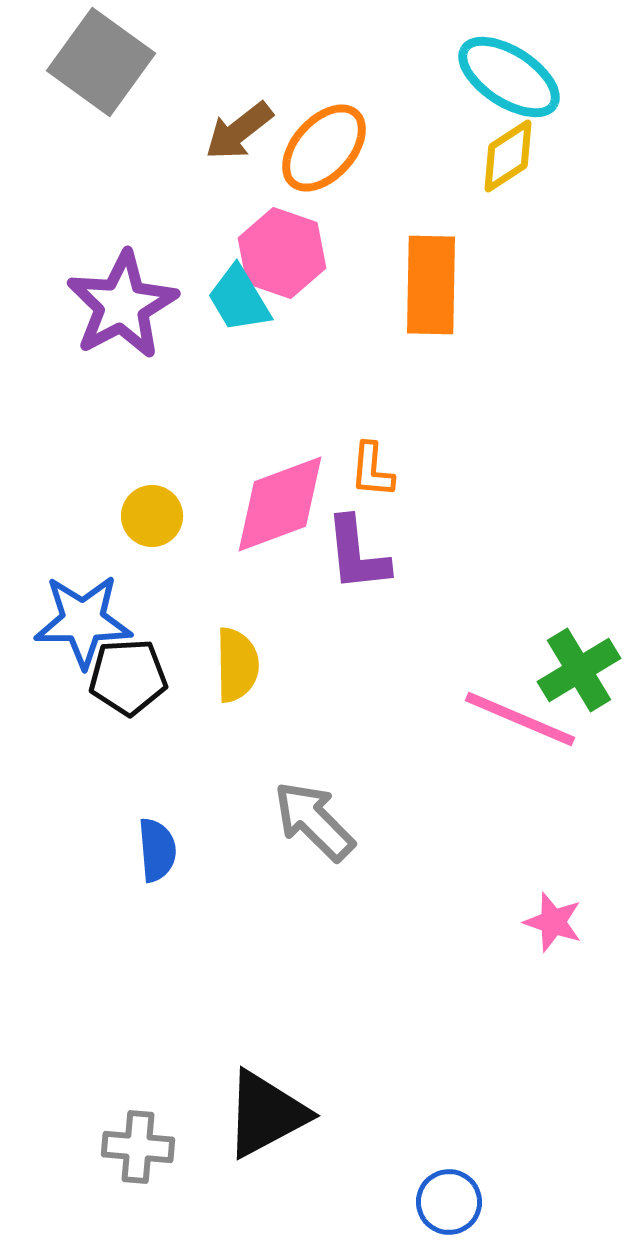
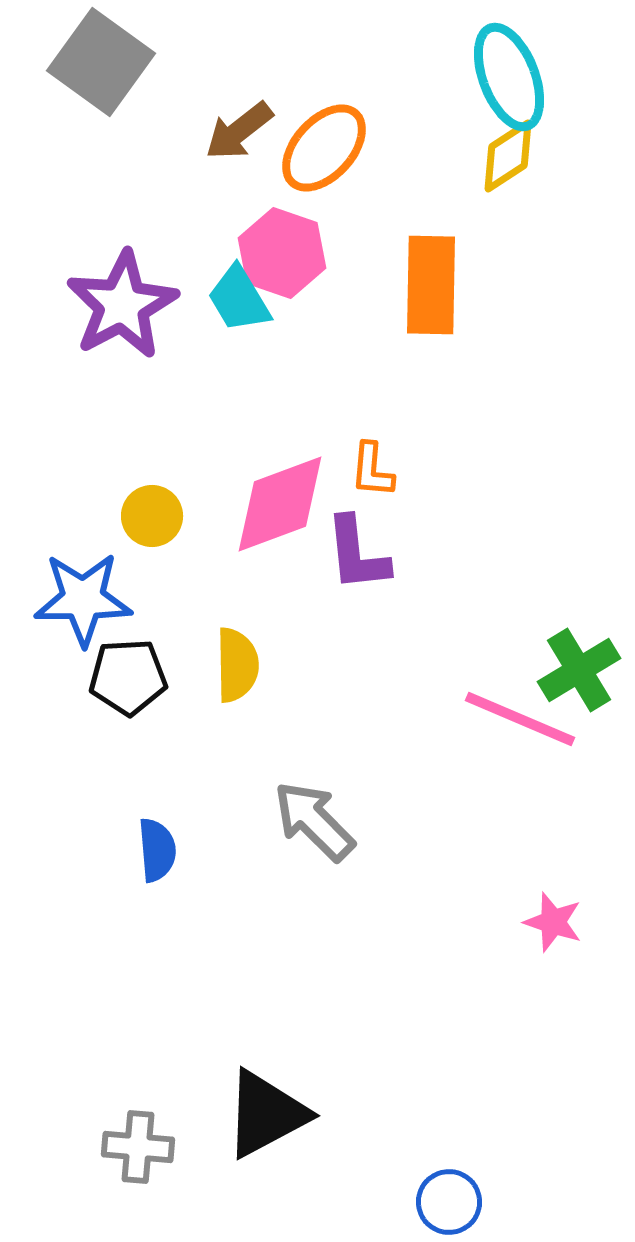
cyan ellipse: rotated 36 degrees clockwise
blue star: moved 22 px up
